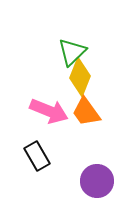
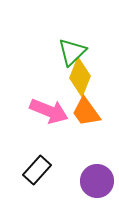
black rectangle: moved 14 px down; rotated 72 degrees clockwise
